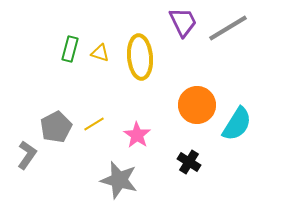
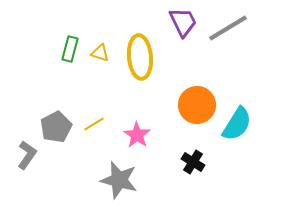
black cross: moved 4 px right
